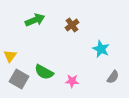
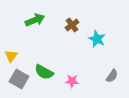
cyan star: moved 4 px left, 10 px up
yellow triangle: moved 1 px right
gray semicircle: moved 1 px left, 1 px up
